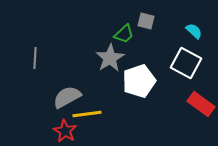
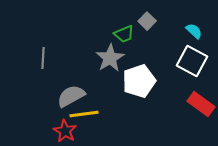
gray square: moved 1 px right; rotated 30 degrees clockwise
green trapezoid: rotated 20 degrees clockwise
gray line: moved 8 px right
white square: moved 6 px right, 2 px up
gray semicircle: moved 4 px right, 1 px up
yellow line: moved 3 px left
